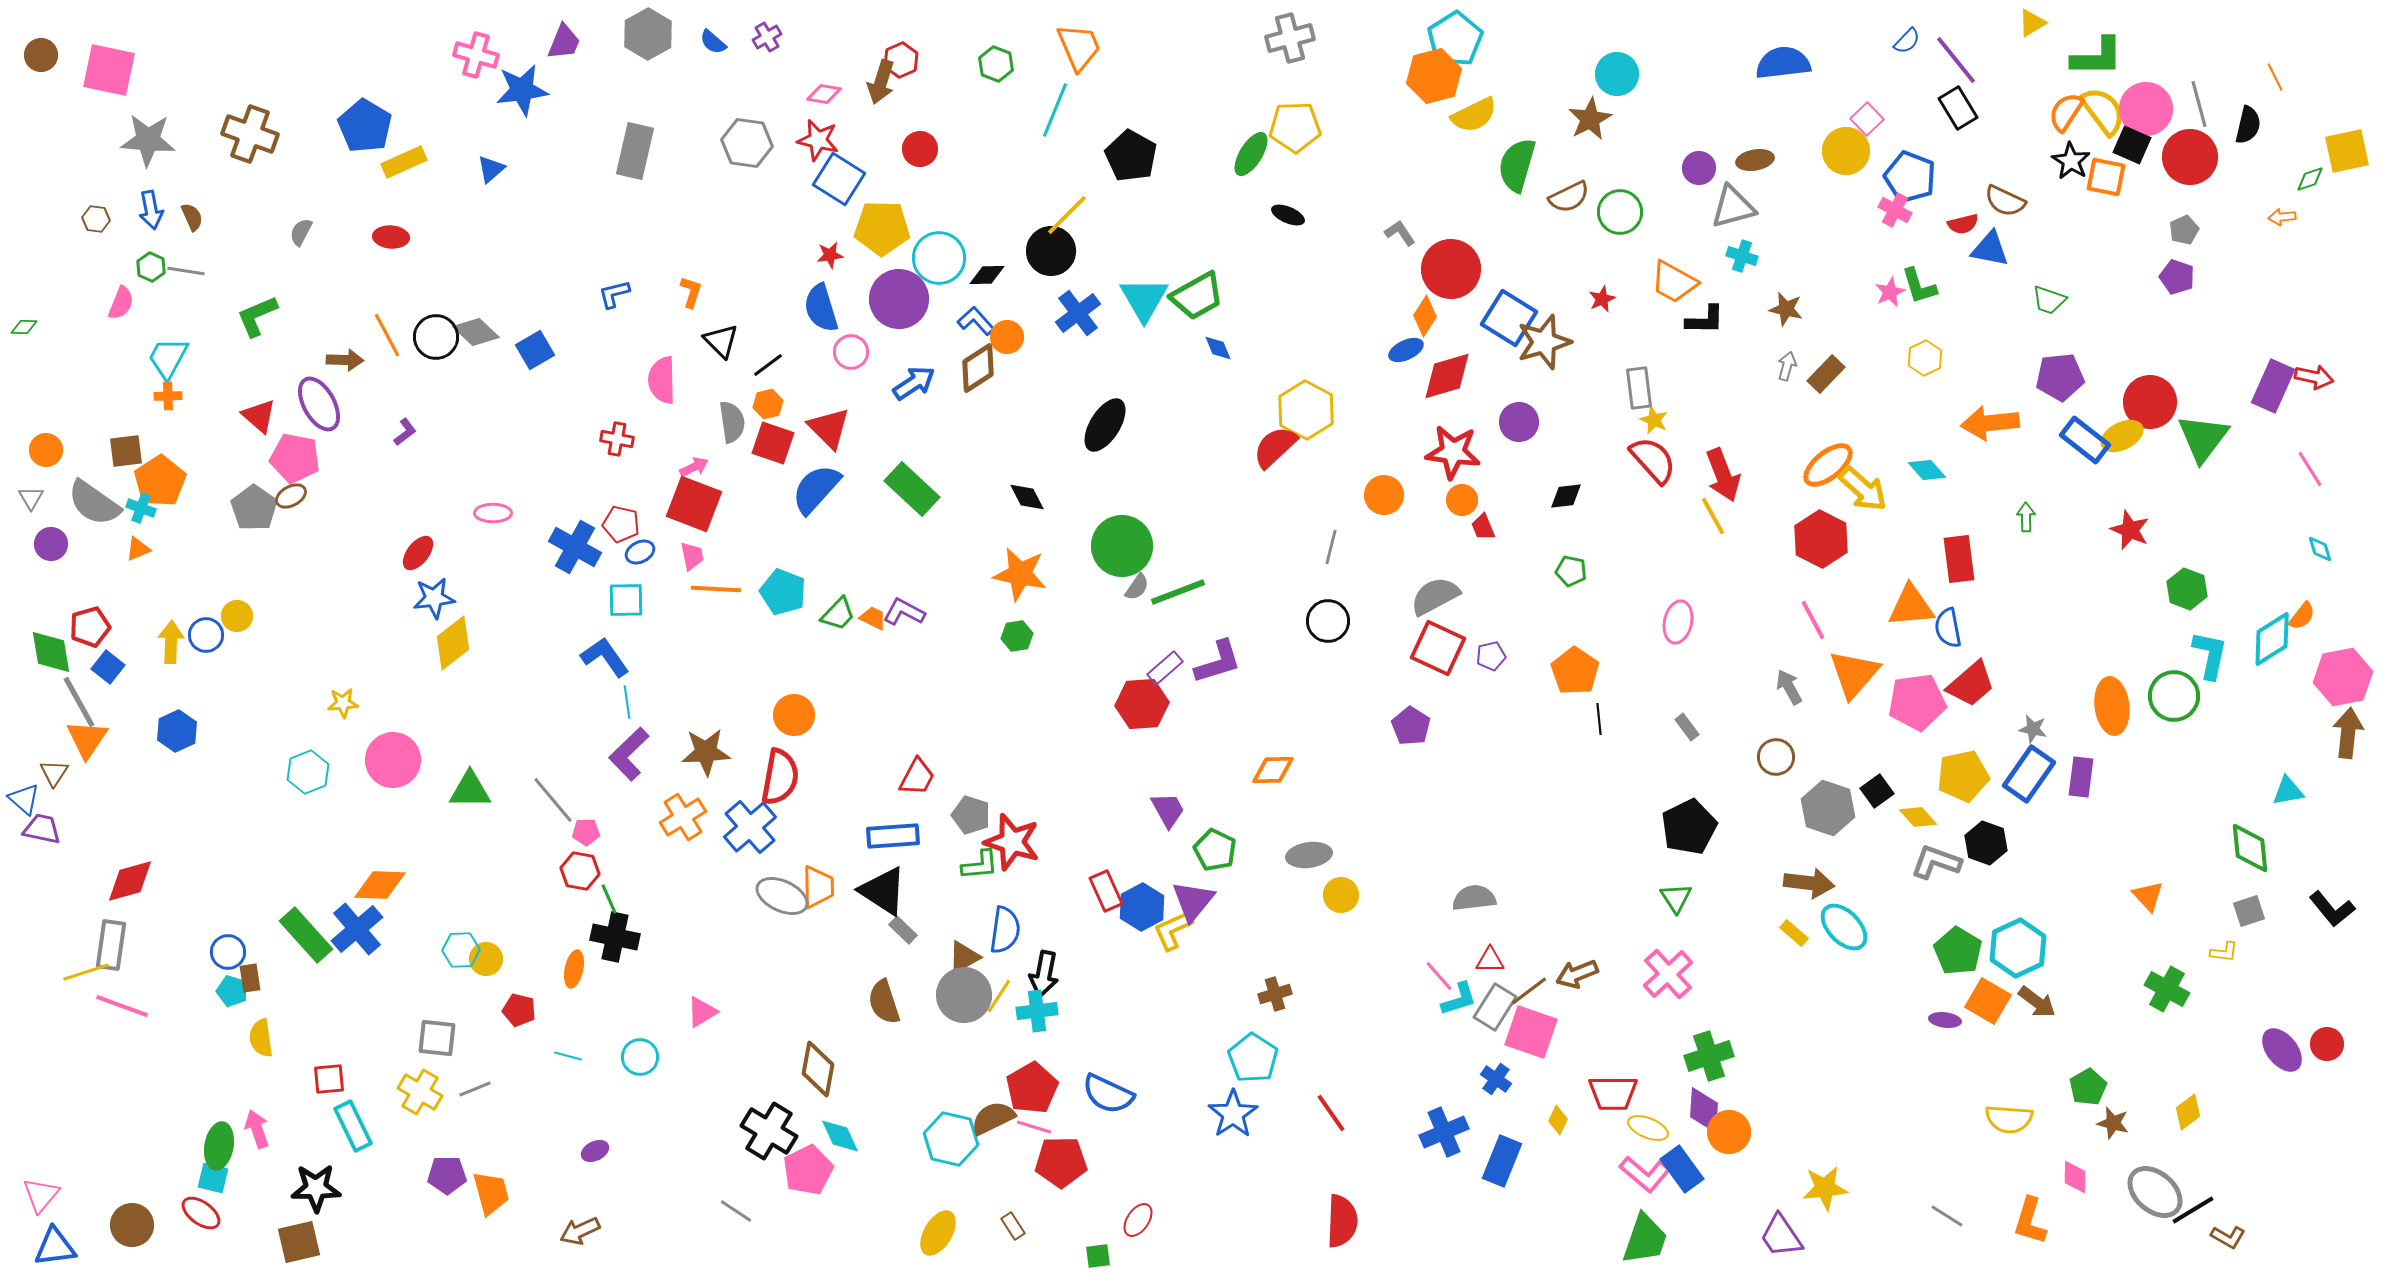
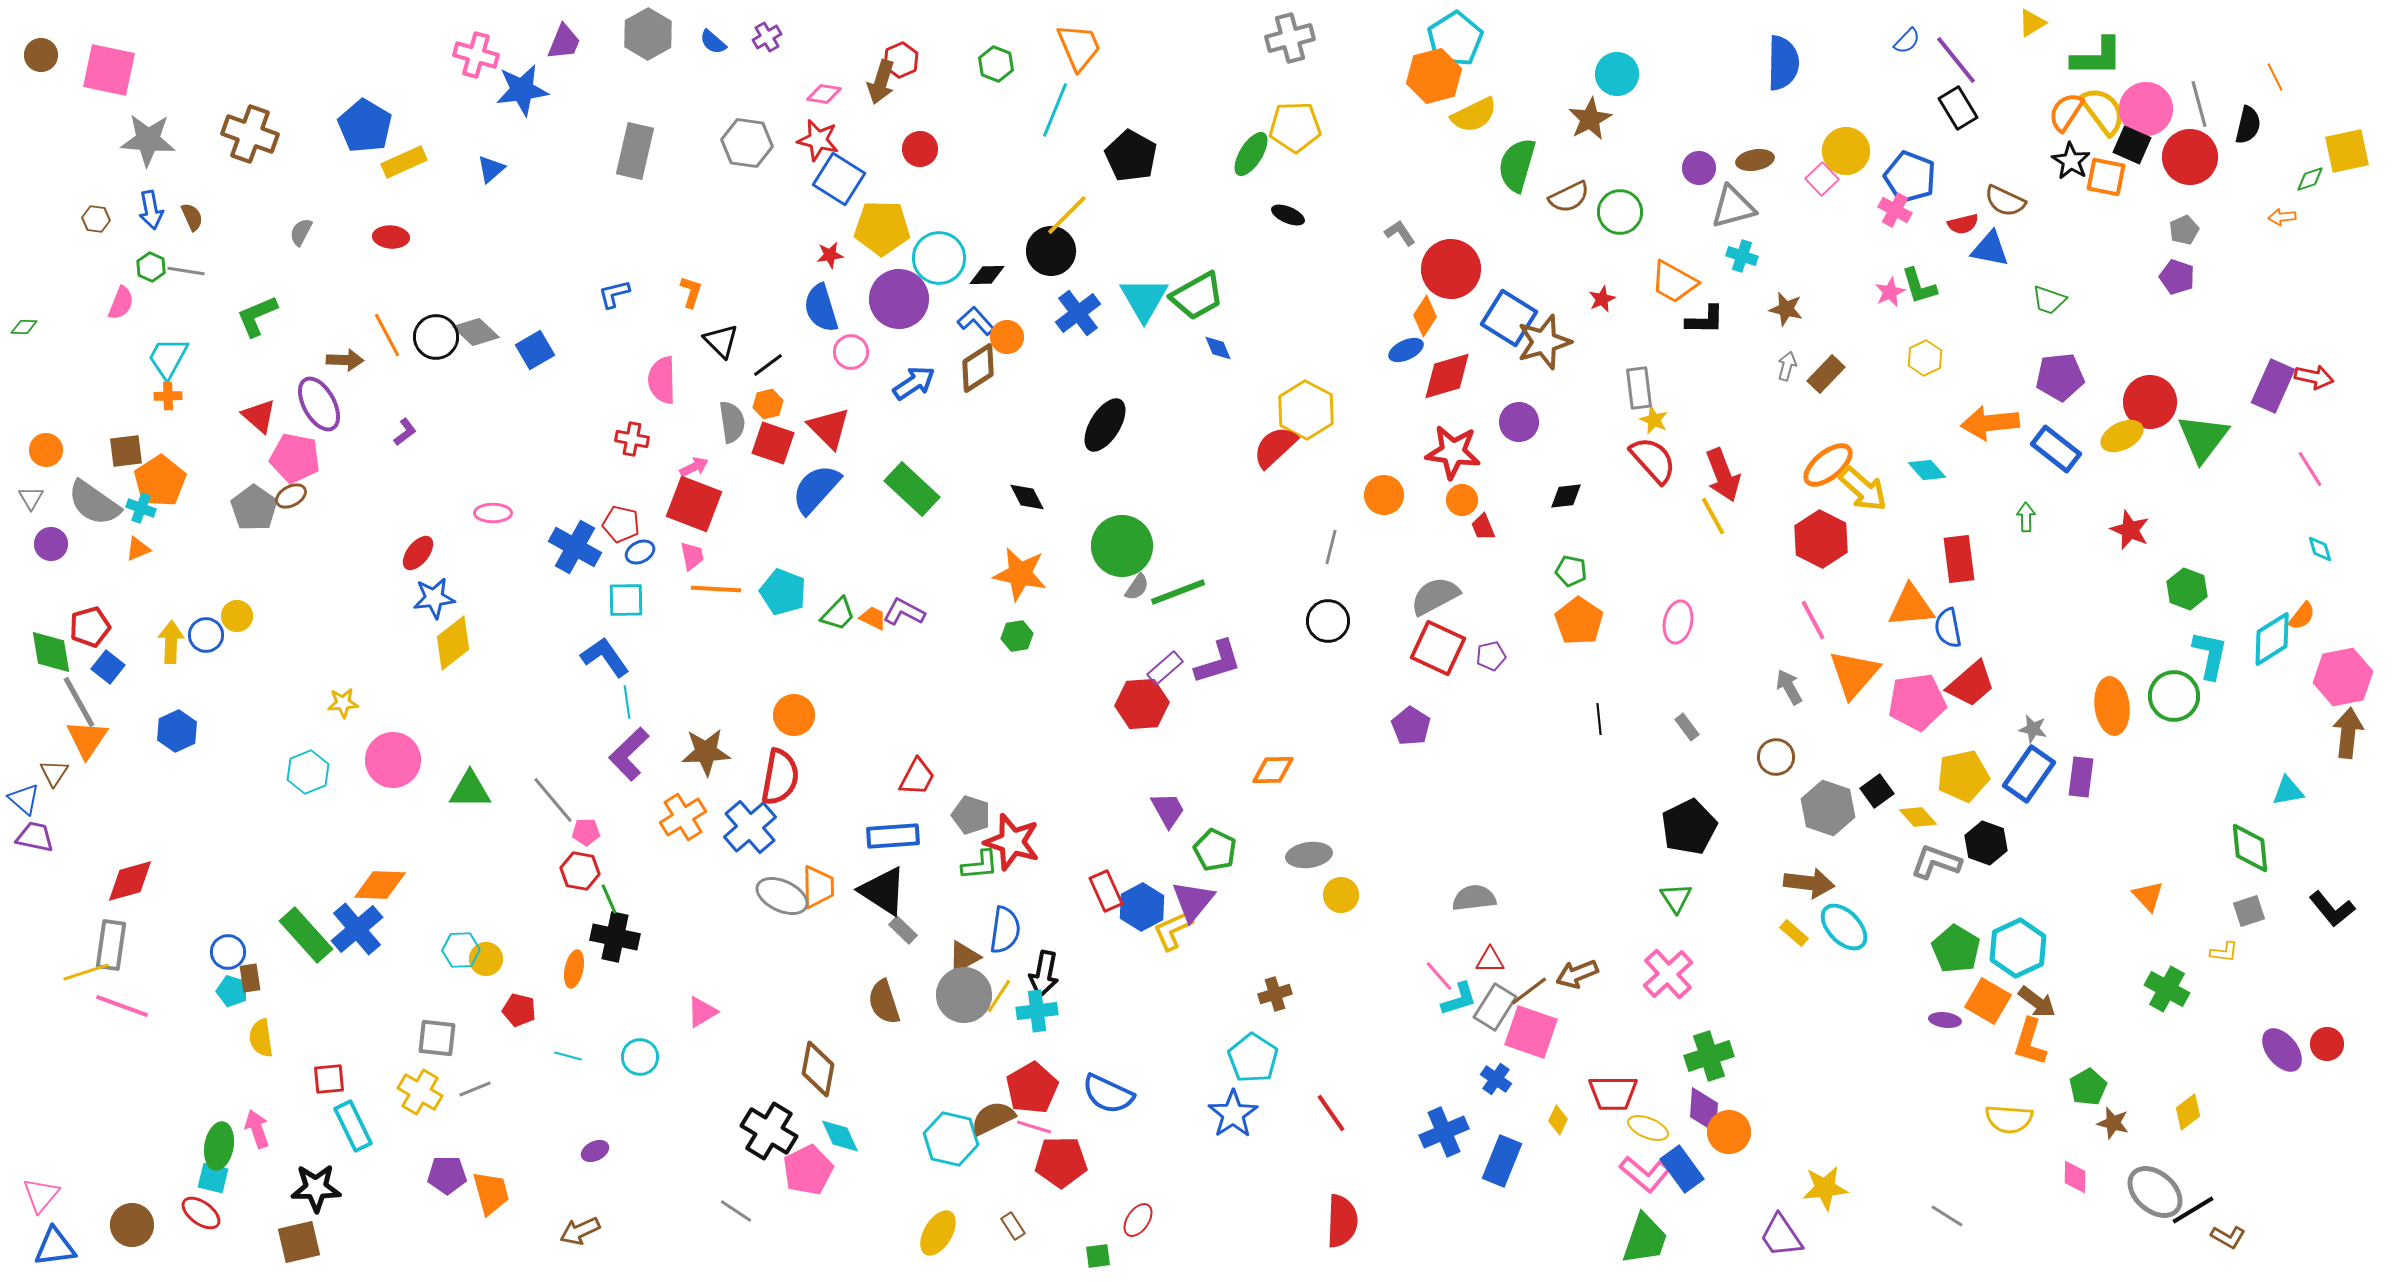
blue semicircle at (1783, 63): rotated 98 degrees clockwise
pink square at (1867, 119): moved 45 px left, 60 px down
red cross at (617, 439): moved 15 px right
blue rectangle at (2085, 440): moved 29 px left, 9 px down
orange pentagon at (1575, 671): moved 4 px right, 50 px up
purple trapezoid at (42, 829): moved 7 px left, 8 px down
green pentagon at (1958, 951): moved 2 px left, 2 px up
orange L-shape at (2030, 1221): moved 179 px up
